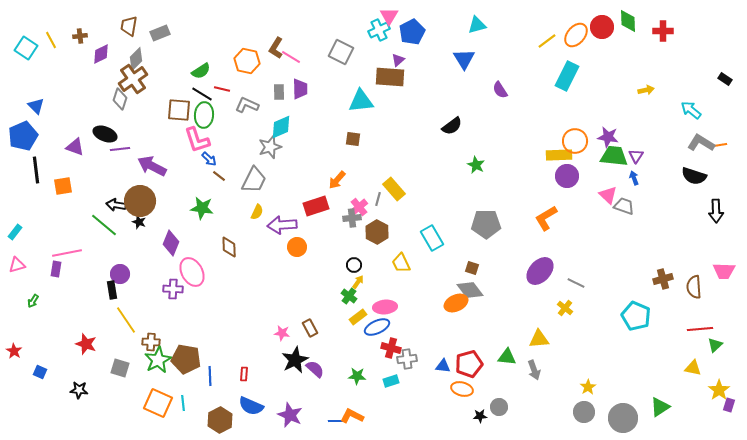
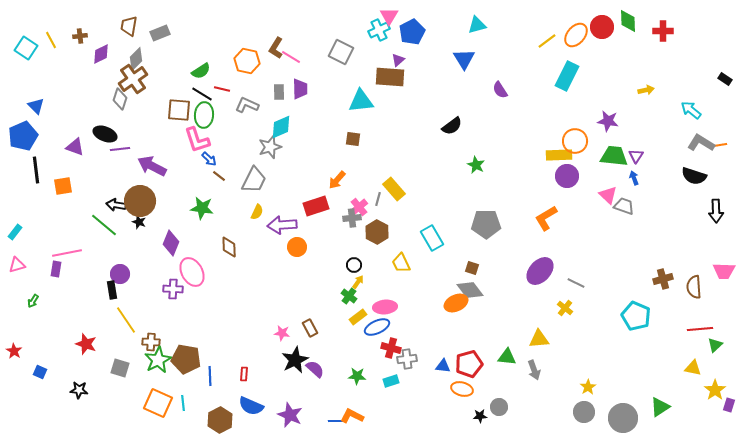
purple star at (608, 137): moved 16 px up
yellow star at (719, 390): moved 4 px left
